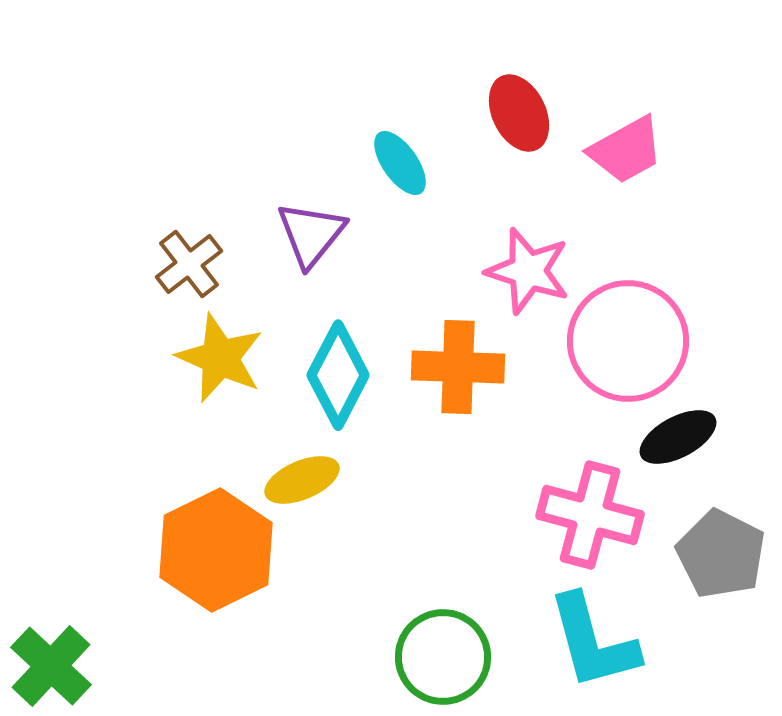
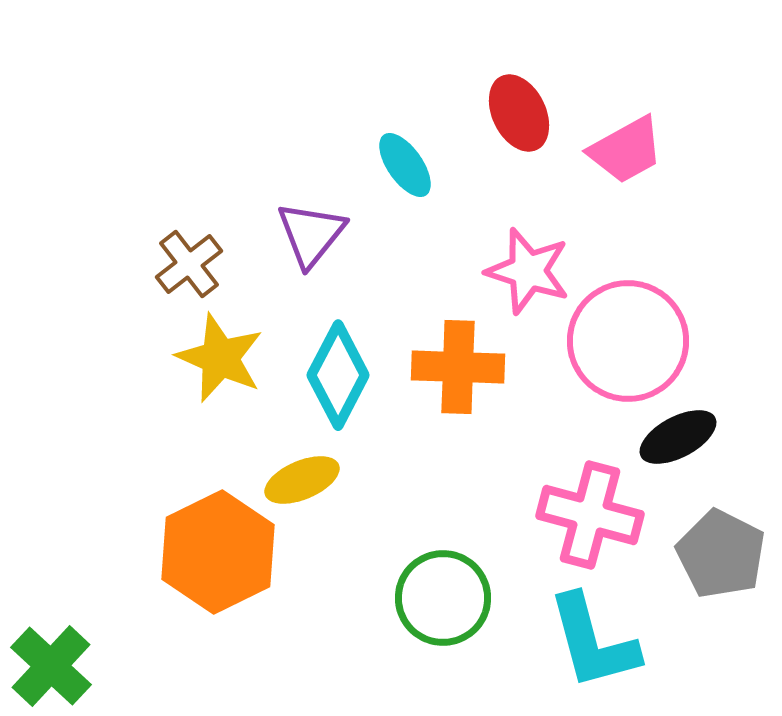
cyan ellipse: moved 5 px right, 2 px down
orange hexagon: moved 2 px right, 2 px down
green circle: moved 59 px up
